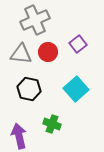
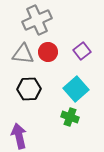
gray cross: moved 2 px right
purple square: moved 4 px right, 7 px down
gray triangle: moved 2 px right
black hexagon: rotated 15 degrees counterclockwise
green cross: moved 18 px right, 7 px up
